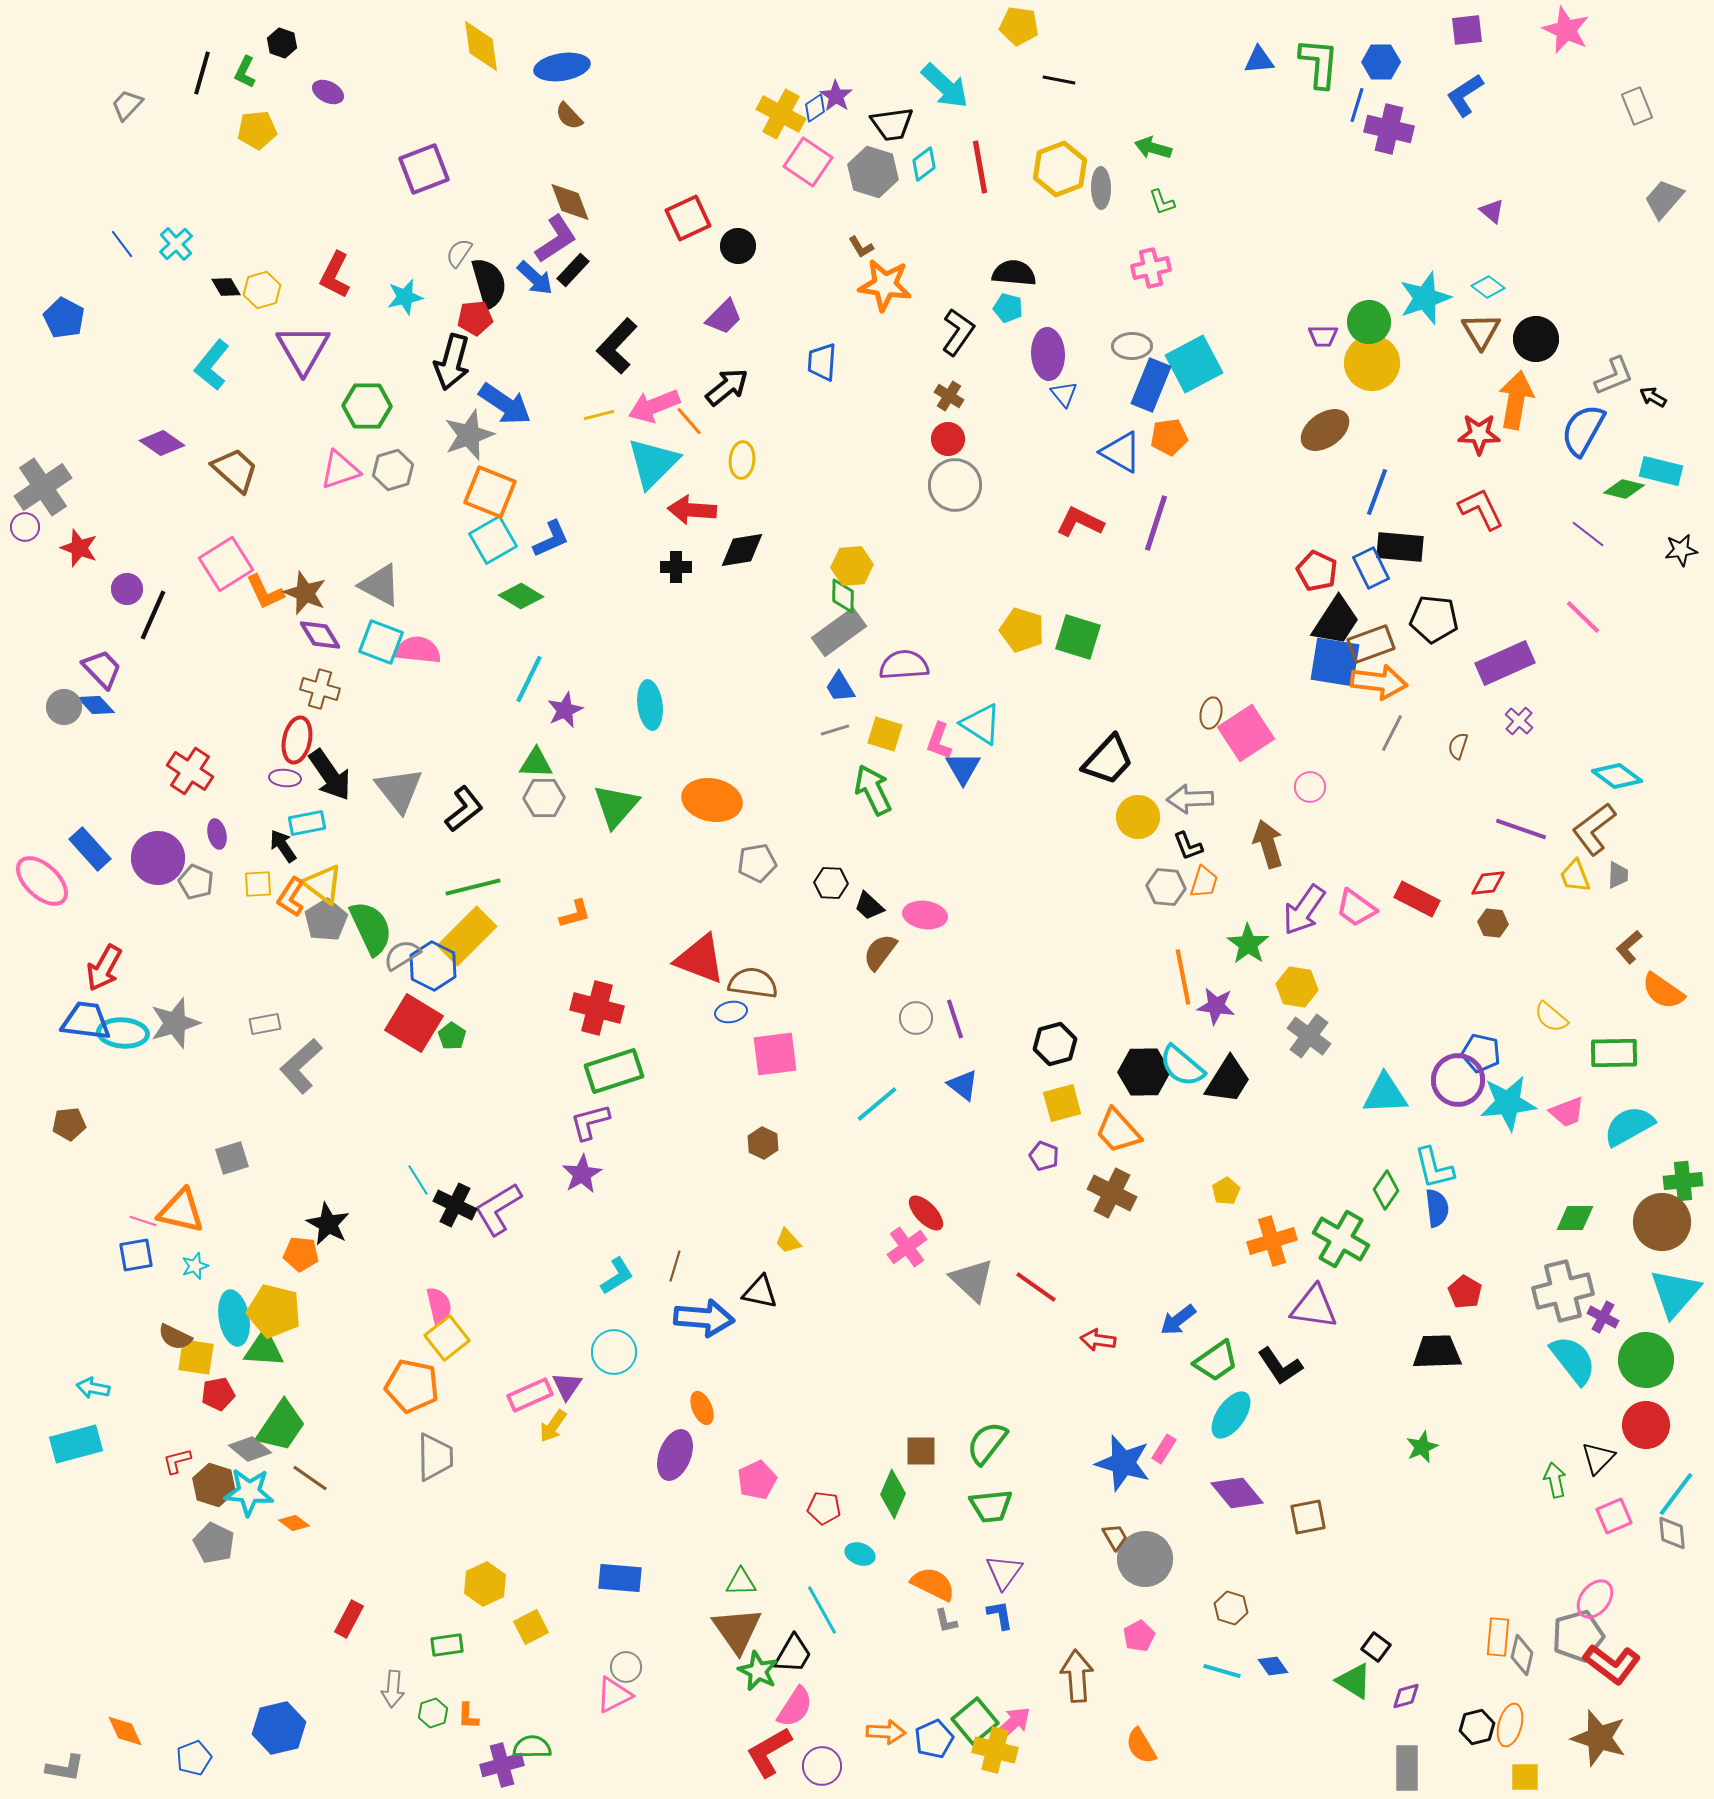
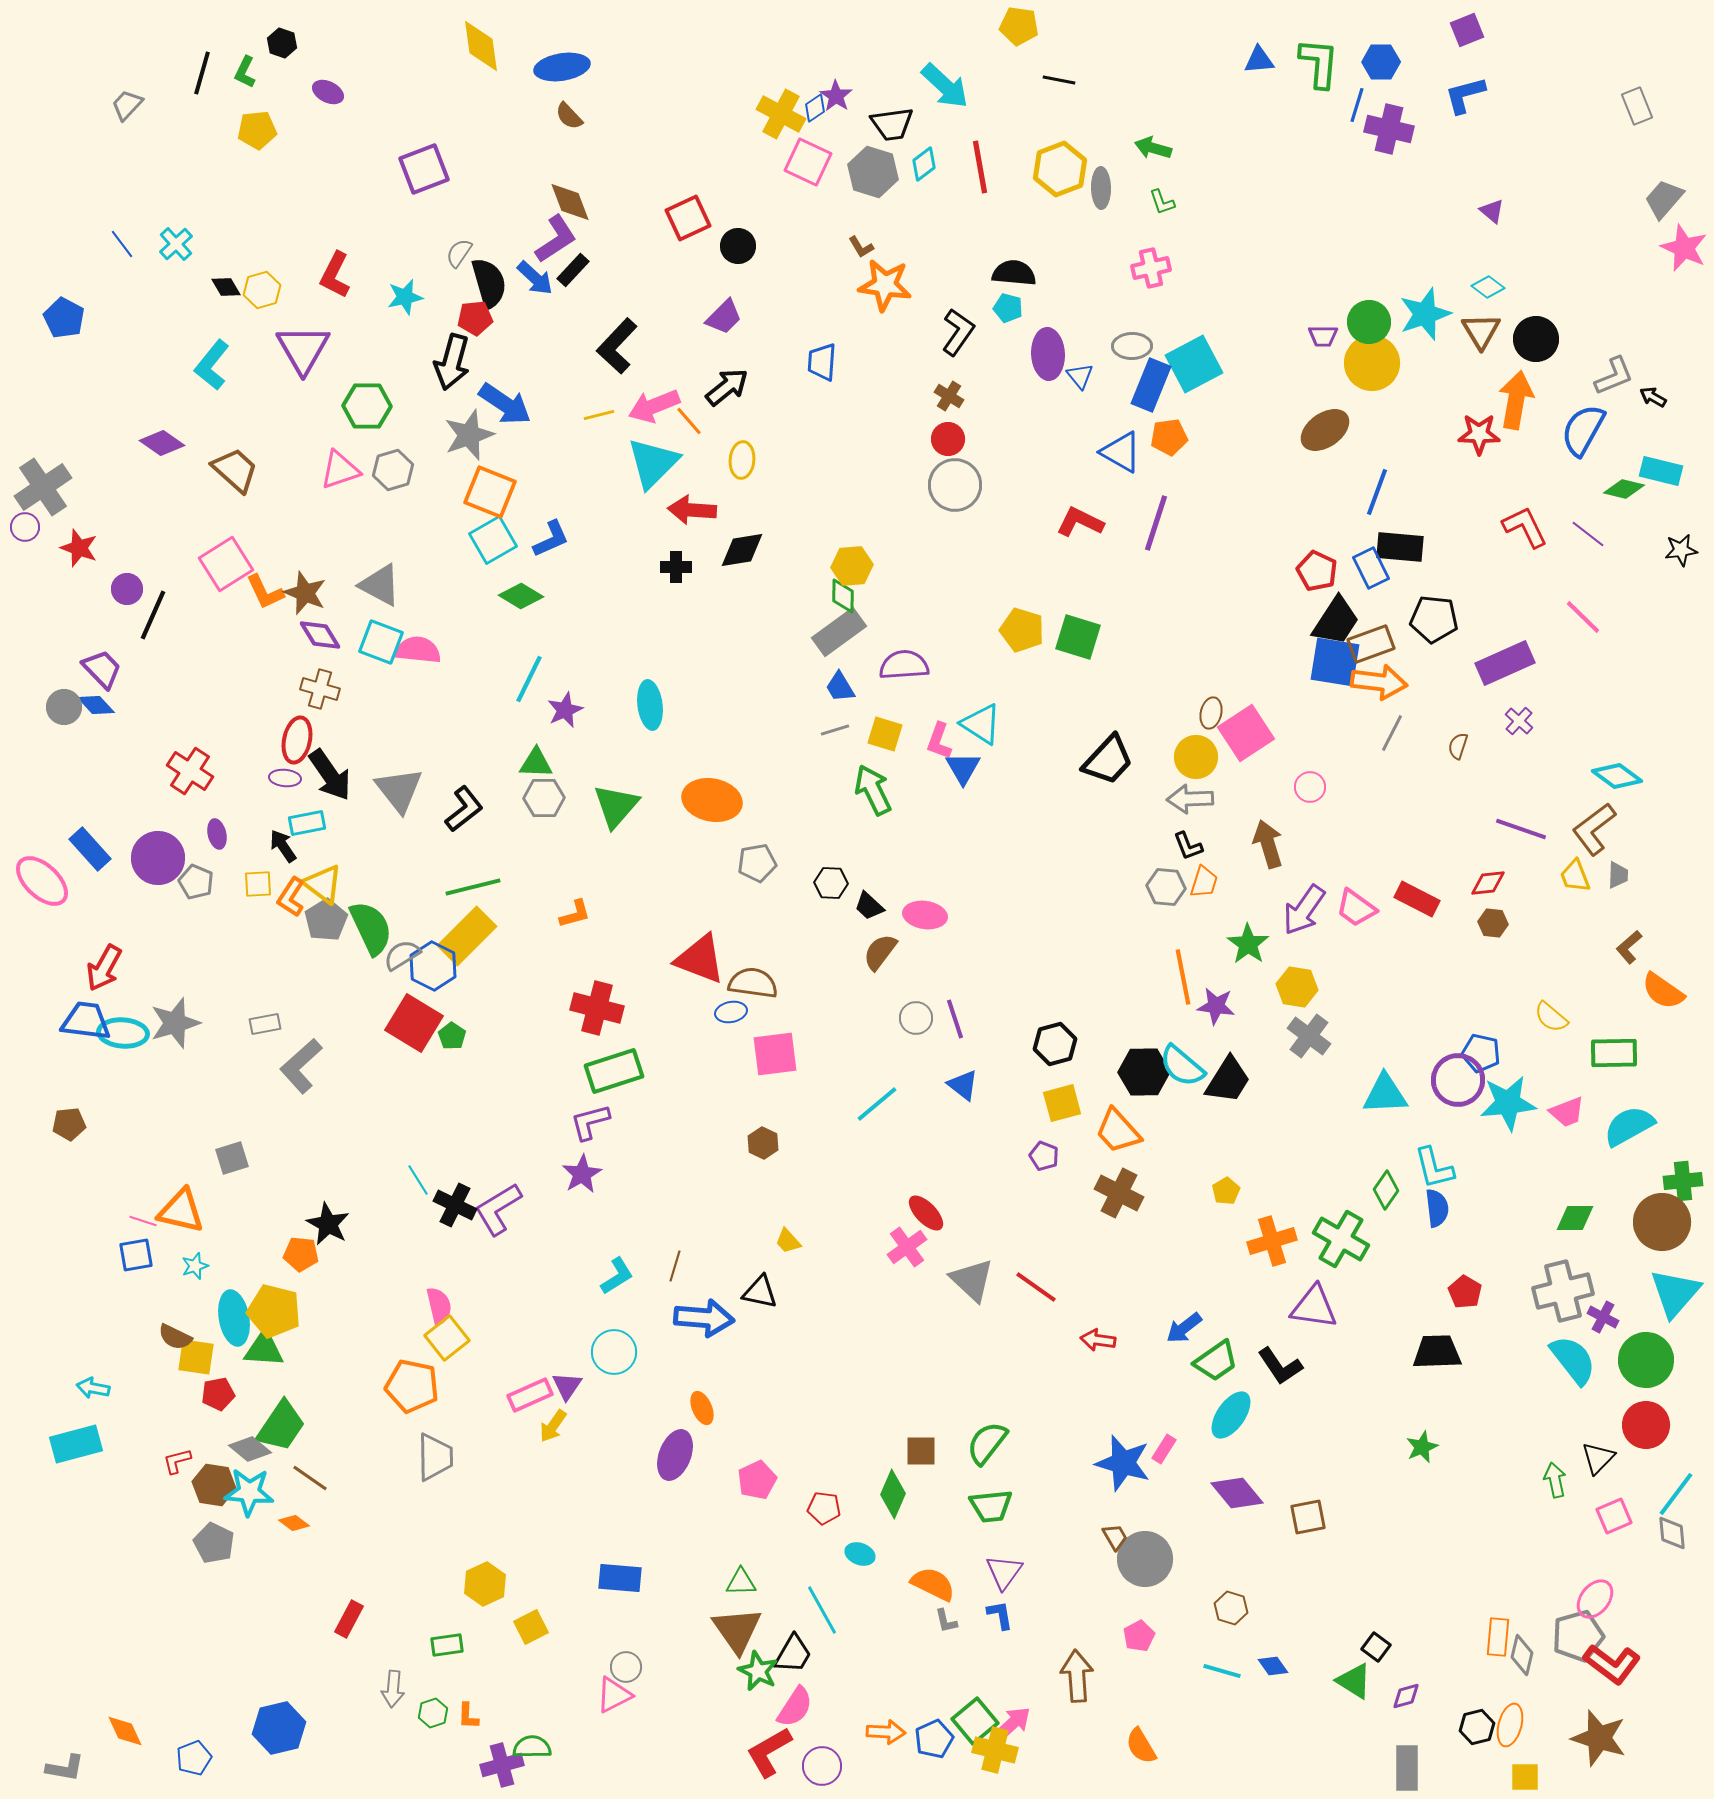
purple square at (1467, 30): rotated 16 degrees counterclockwise
pink star at (1566, 30): moved 118 px right, 218 px down
blue L-shape at (1465, 95): rotated 18 degrees clockwise
pink square at (808, 162): rotated 9 degrees counterclockwise
cyan star at (1425, 298): moved 16 px down
blue triangle at (1064, 394): moved 16 px right, 18 px up
red L-shape at (1481, 509): moved 44 px right, 18 px down
yellow circle at (1138, 817): moved 58 px right, 60 px up
brown cross at (1112, 1193): moved 7 px right
blue arrow at (1178, 1320): moved 6 px right, 8 px down
brown hexagon at (214, 1485): rotated 9 degrees counterclockwise
